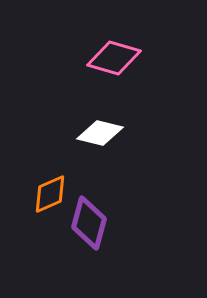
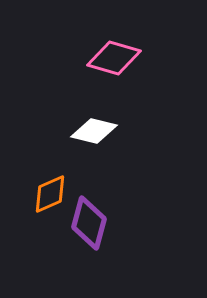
white diamond: moved 6 px left, 2 px up
